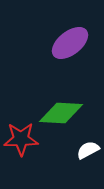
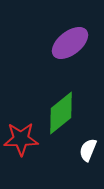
green diamond: rotated 42 degrees counterclockwise
white semicircle: rotated 40 degrees counterclockwise
